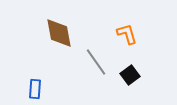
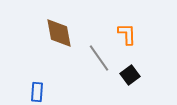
orange L-shape: rotated 15 degrees clockwise
gray line: moved 3 px right, 4 px up
blue rectangle: moved 2 px right, 3 px down
